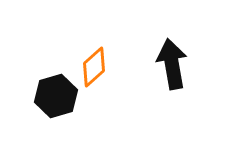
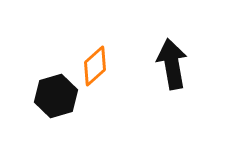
orange diamond: moved 1 px right, 1 px up
